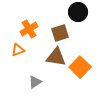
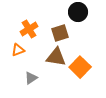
gray triangle: moved 4 px left, 4 px up
